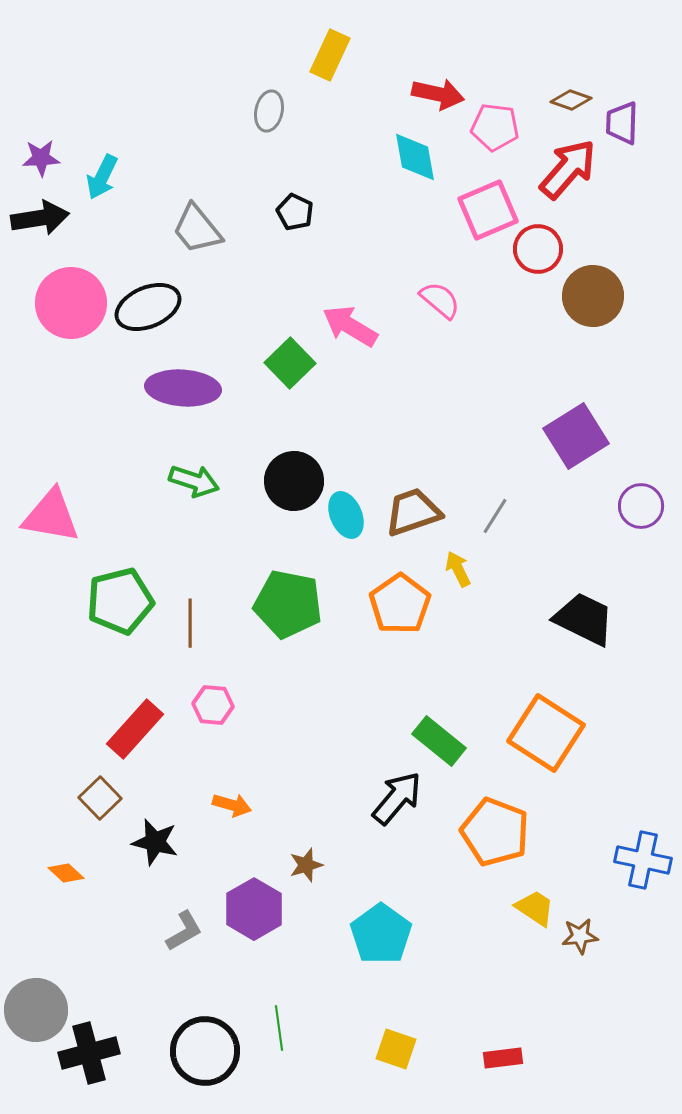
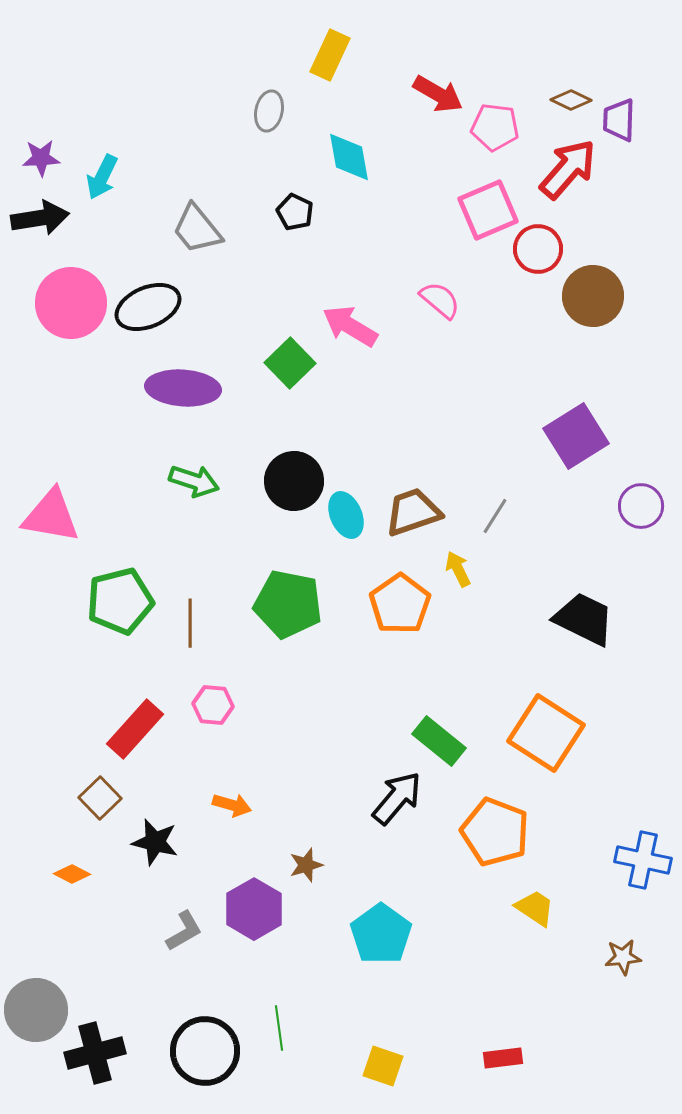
red arrow at (438, 94): rotated 18 degrees clockwise
brown diamond at (571, 100): rotated 6 degrees clockwise
purple trapezoid at (622, 123): moved 3 px left, 3 px up
cyan diamond at (415, 157): moved 66 px left
orange diamond at (66, 873): moved 6 px right, 1 px down; rotated 15 degrees counterclockwise
brown star at (580, 936): moved 43 px right, 21 px down
yellow square at (396, 1049): moved 13 px left, 17 px down
black cross at (89, 1053): moved 6 px right
